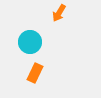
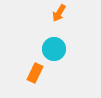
cyan circle: moved 24 px right, 7 px down
